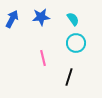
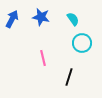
blue star: rotated 18 degrees clockwise
cyan circle: moved 6 px right
